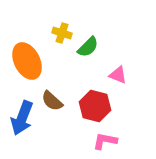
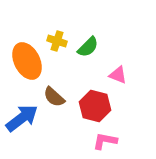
yellow cross: moved 5 px left, 8 px down
brown semicircle: moved 2 px right, 4 px up
blue arrow: rotated 148 degrees counterclockwise
